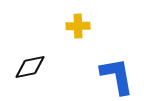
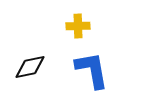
blue L-shape: moved 25 px left, 6 px up
